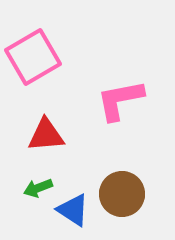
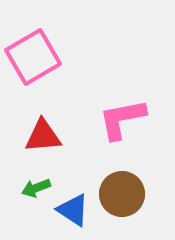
pink L-shape: moved 2 px right, 19 px down
red triangle: moved 3 px left, 1 px down
green arrow: moved 2 px left
